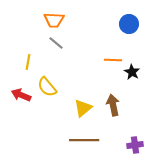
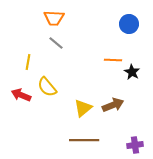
orange trapezoid: moved 2 px up
brown arrow: rotated 80 degrees clockwise
